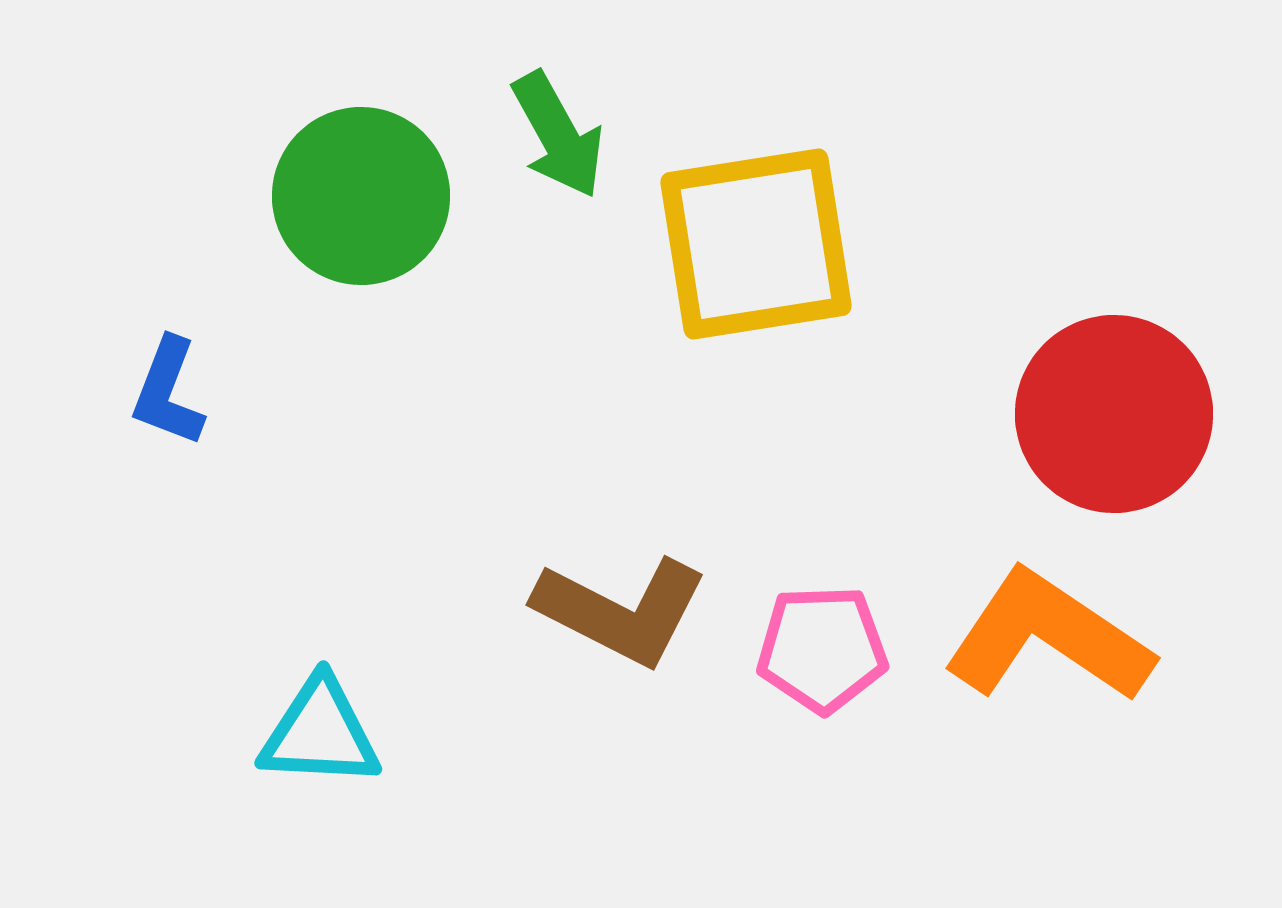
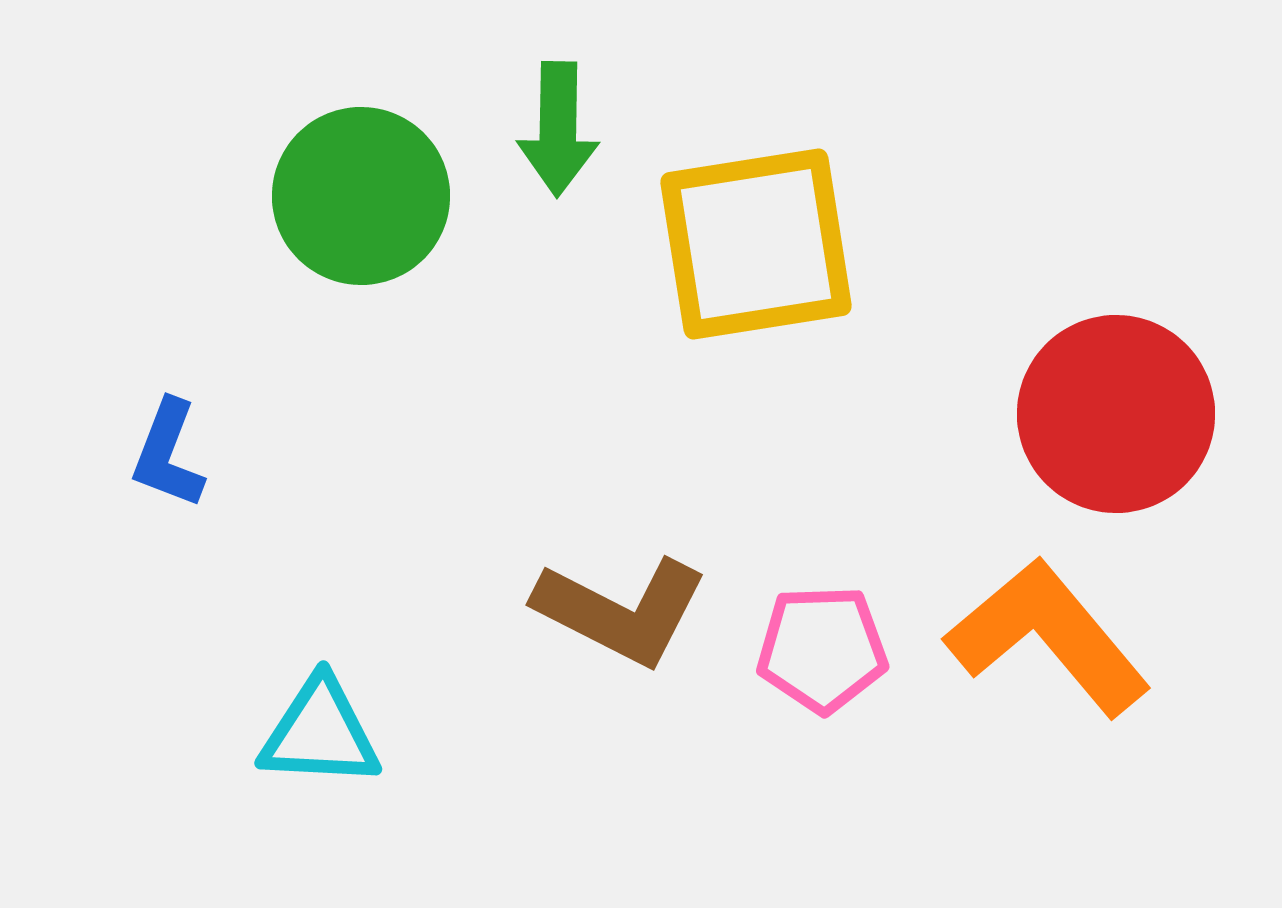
green arrow: moved 6 px up; rotated 30 degrees clockwise
blue L-shape: moved 62 px down
red circle: moved 2 px right
orange L-shape: rotated 16 degrees clockwise
